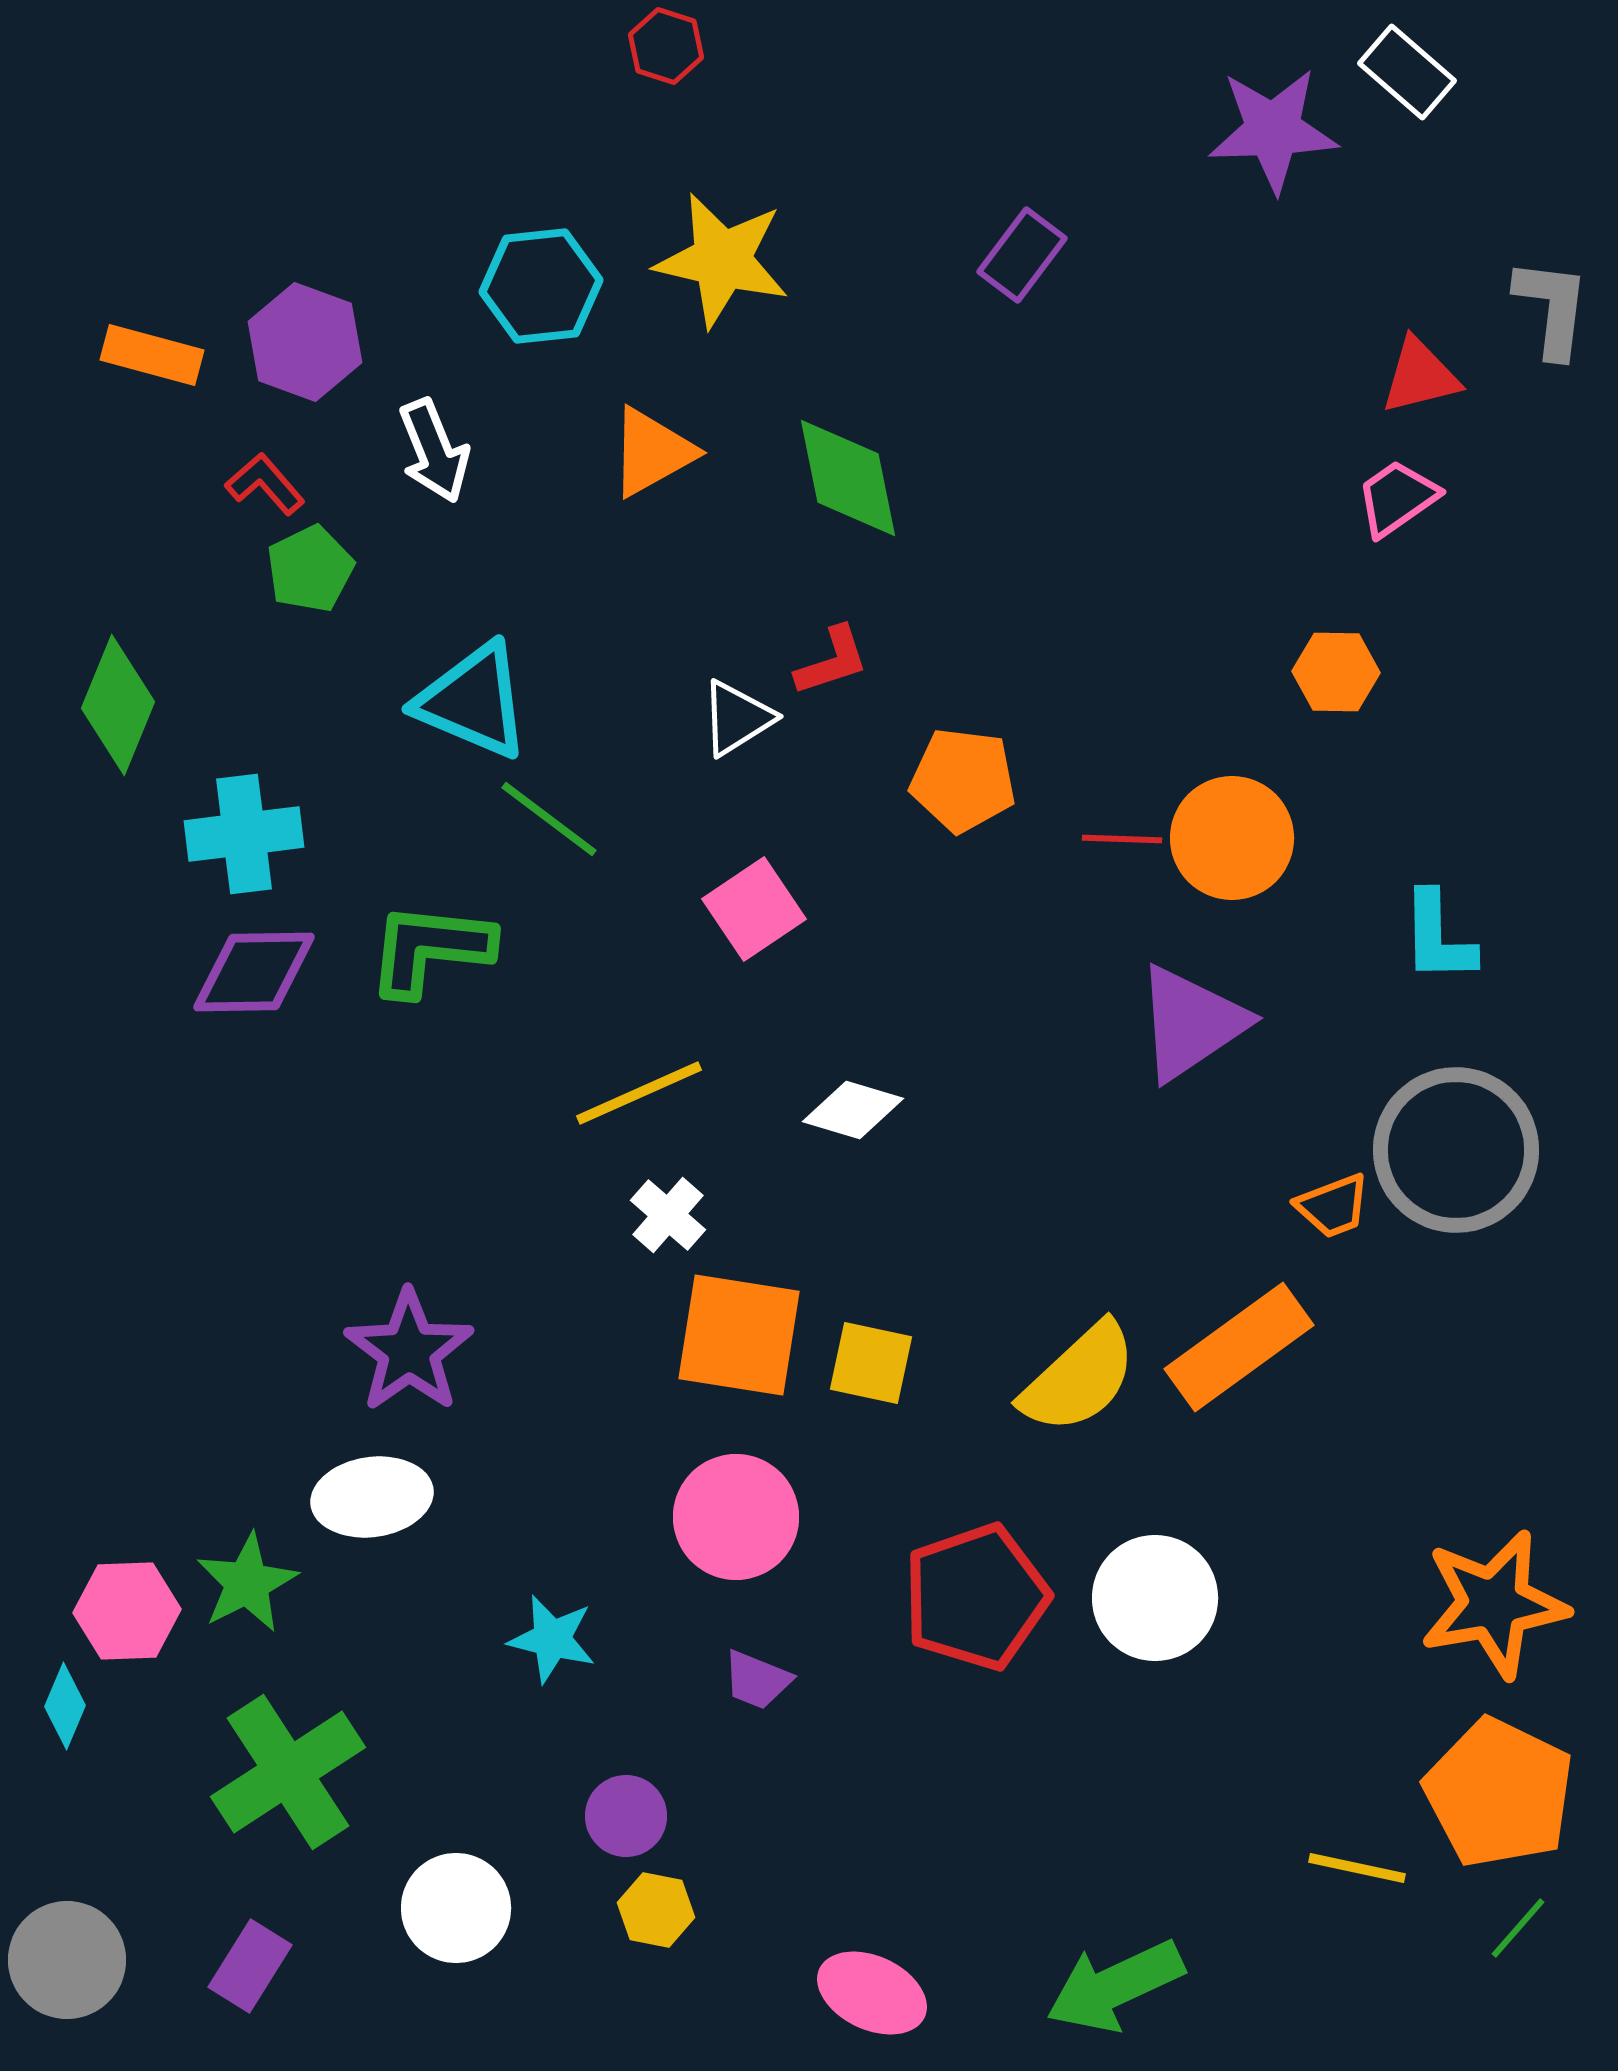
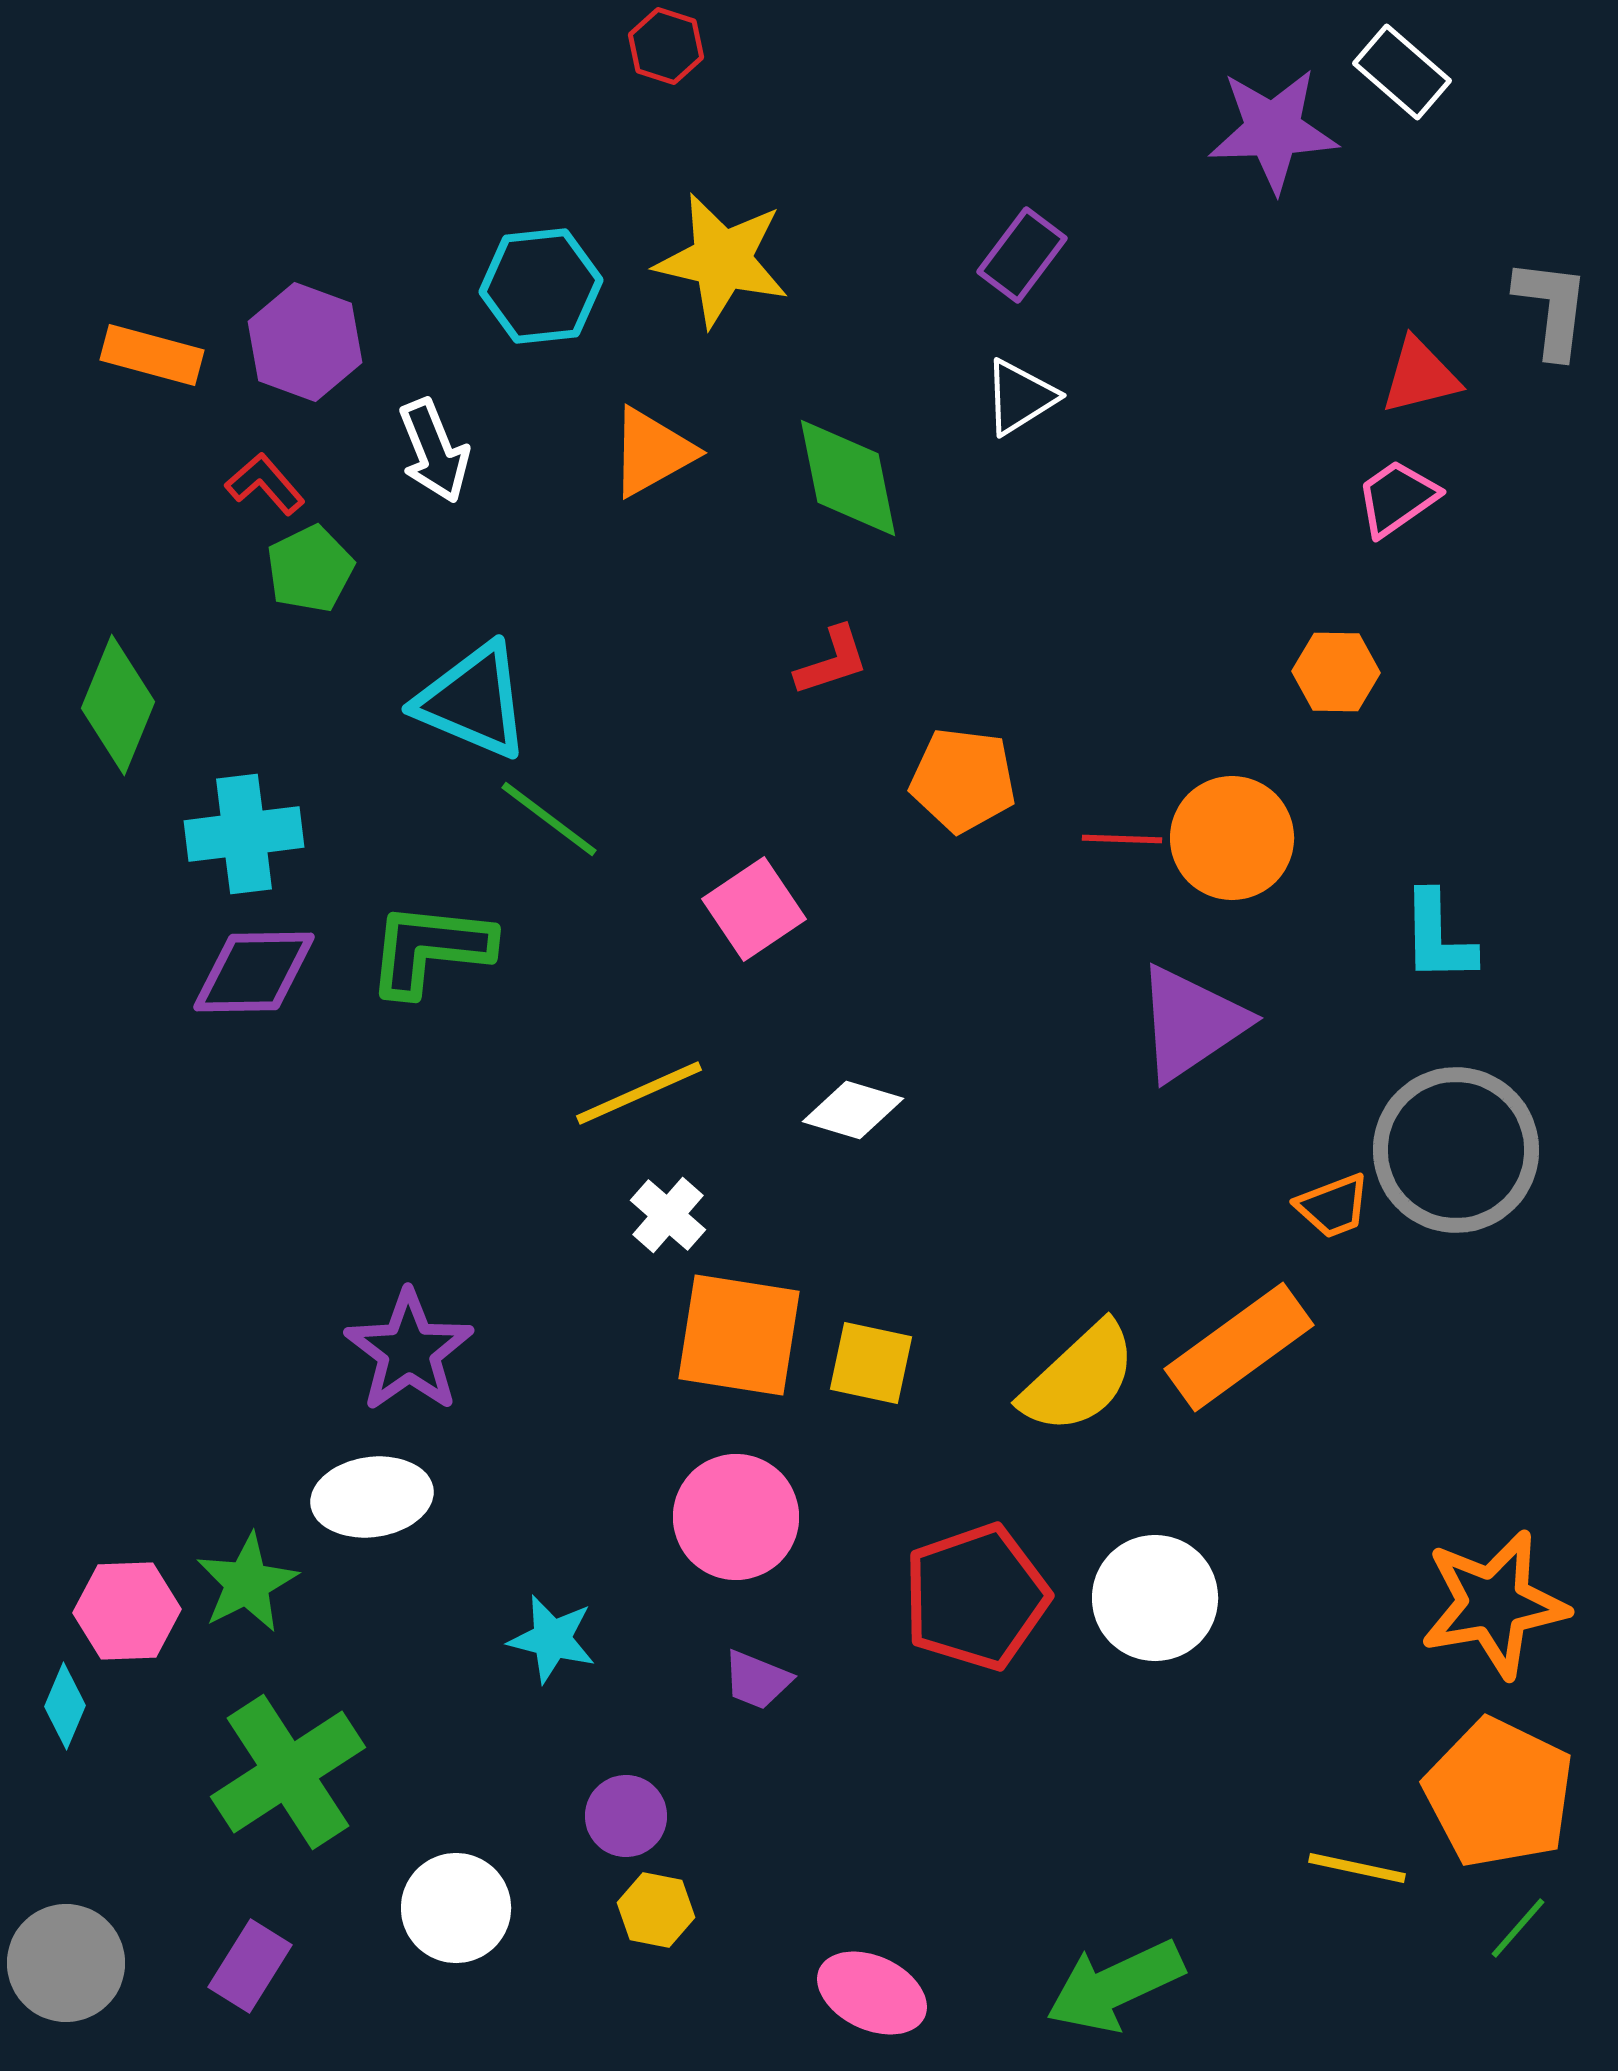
white rectangle at (1407, 72): moved 5 px left
white triangle at (737, 718): moved 283 px right, 321 px up
gray circle at (67, 1960): moved 1 px left, 3 px down
